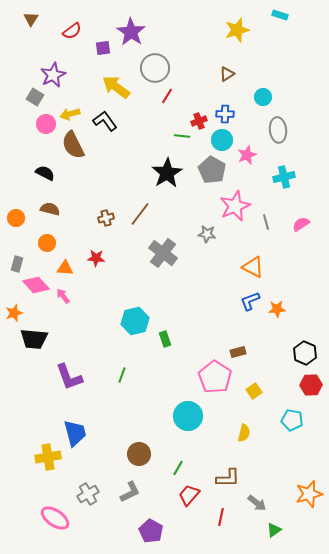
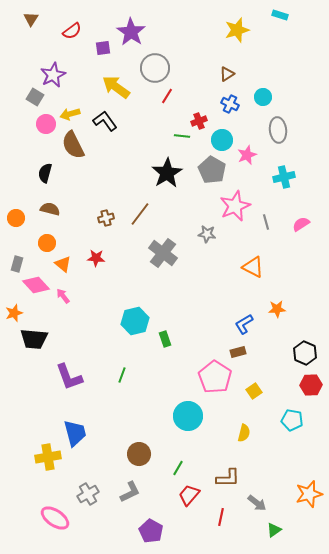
blue cross at (225, 114): moved 5 px right, 10 px up; rotated 24 degrees clockwise
black semicircle at (45, 173): rotated 102 degrees counterclockwise
orange triangle at (65, 268): moved 2 px left, 4 px up; rotated 36 degrees clockwise
blue L-shape at (250, 301): moved 6 px left, 23 px down; rotated 10 degrees counterclockwise
